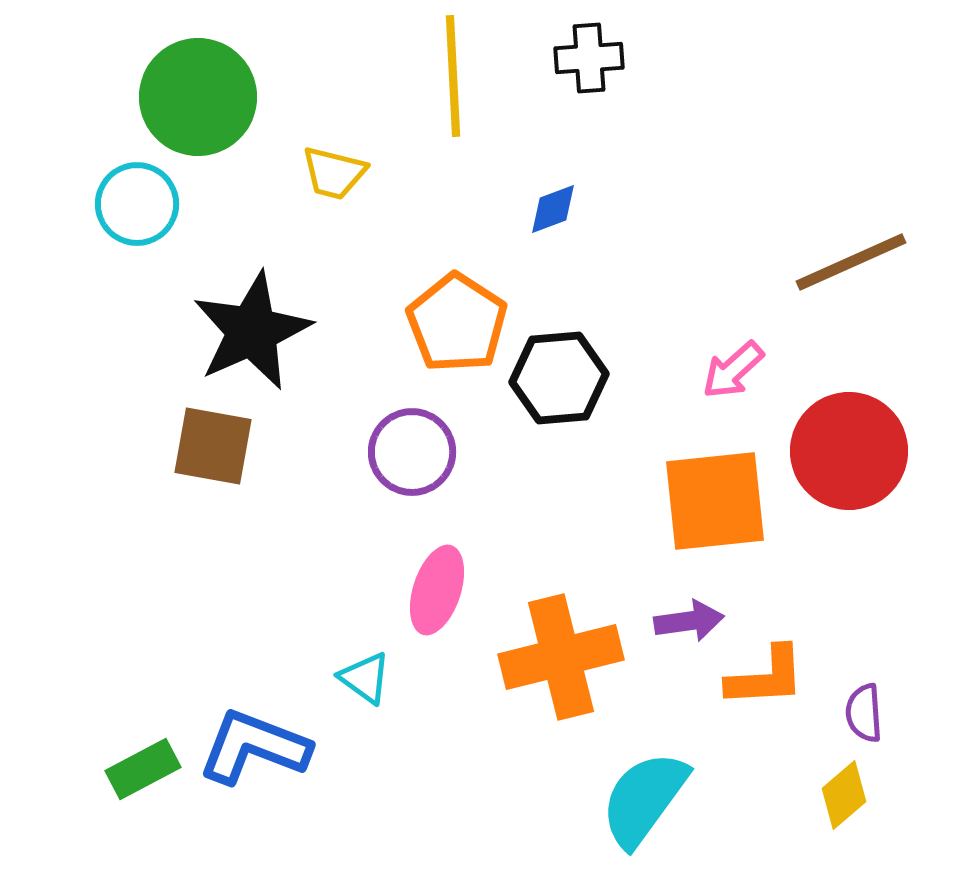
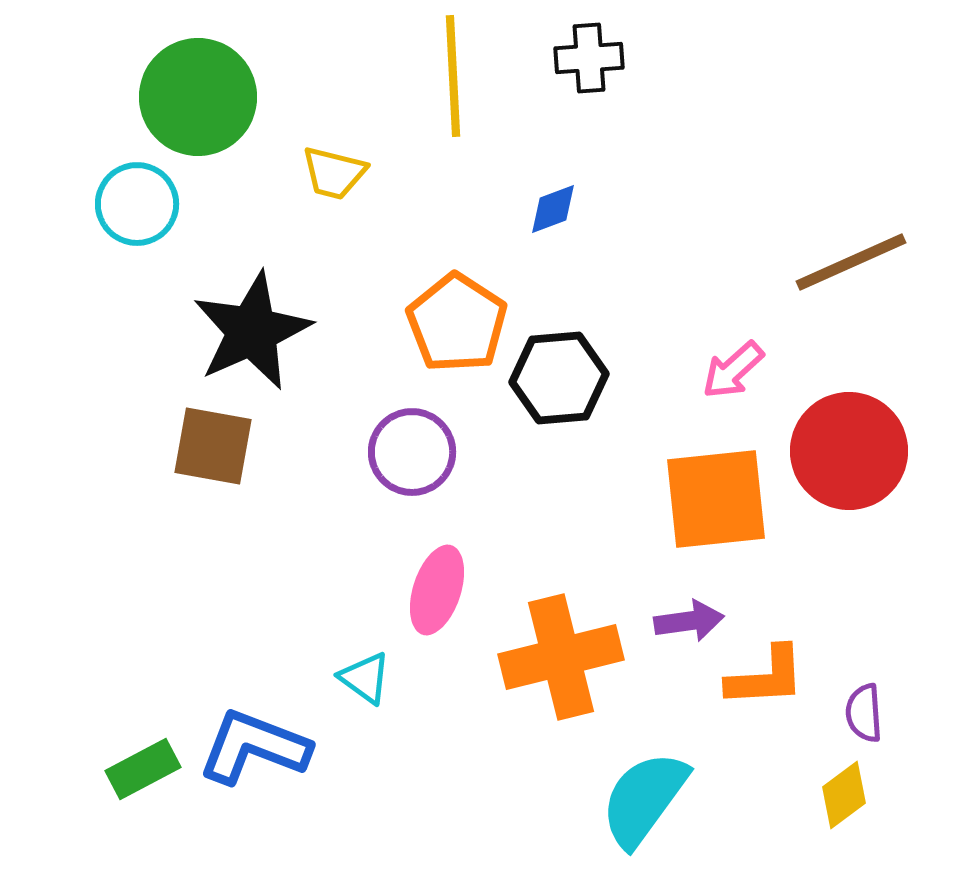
orange square: moved 1 px right, 2 px up
yellow diamond: rotated 4 degrees clockwise
